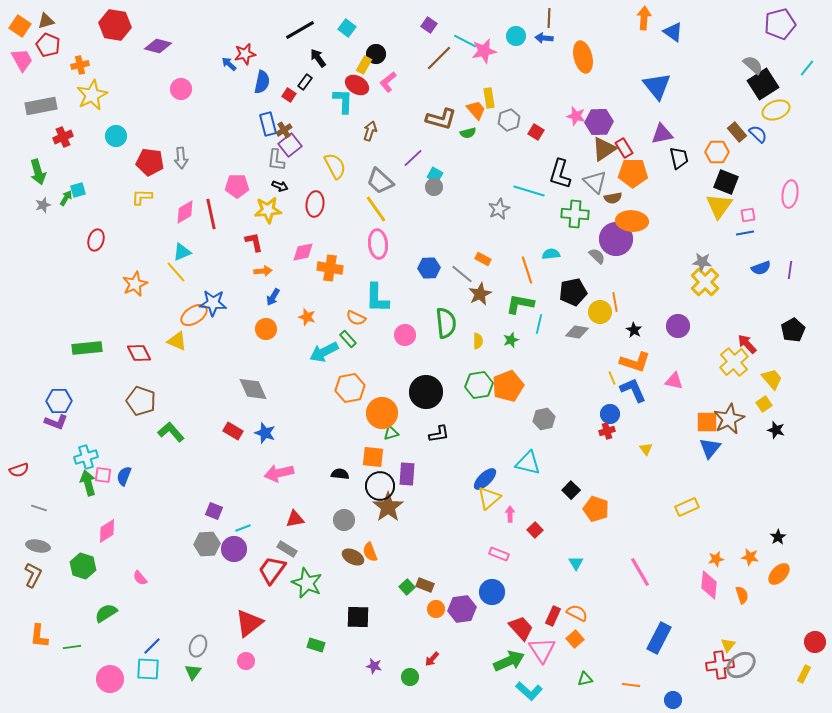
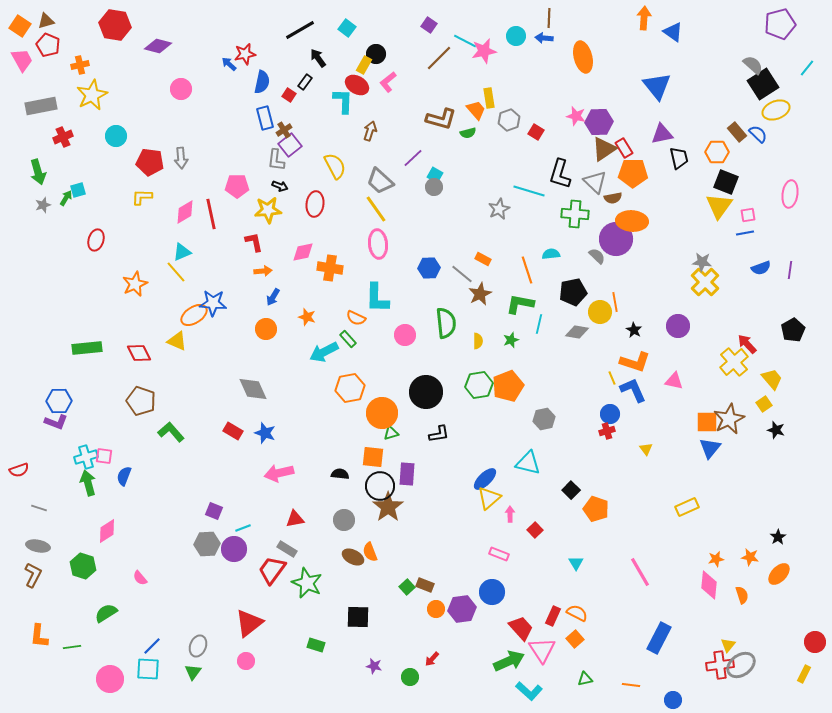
blue rectangle at (268, 124): moved 3 px left, 6 px up
pink square at (103, 475): moved 1 px right, 19 px up
